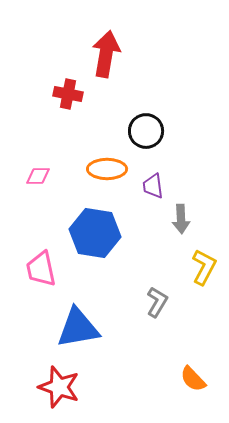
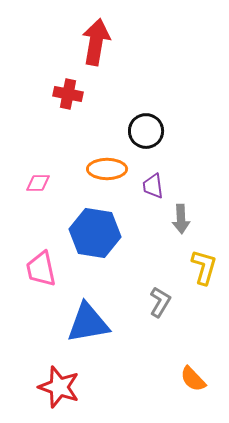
red arrow: moved 10 px left, 12 px up
pink diamond: moved 7 px down
yellow L-shape: rotated 12 degrees counterclockwise
gray L-shape: moved 3 px right
blue triangle: moved 10 px right, 5 px up
